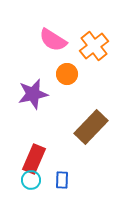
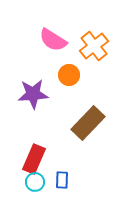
orange circle: moved 2 px right, 1 px down
purple star: rotated 8 degrees clockwise
brown rectangle: moved 3 px left, 4 px up
cyan circle: moved 4 px right, 2 px down
